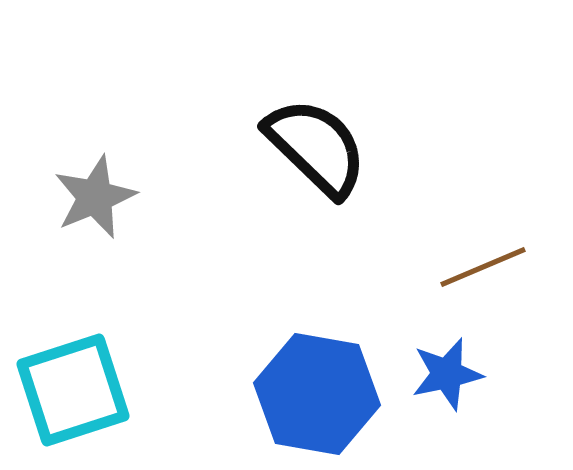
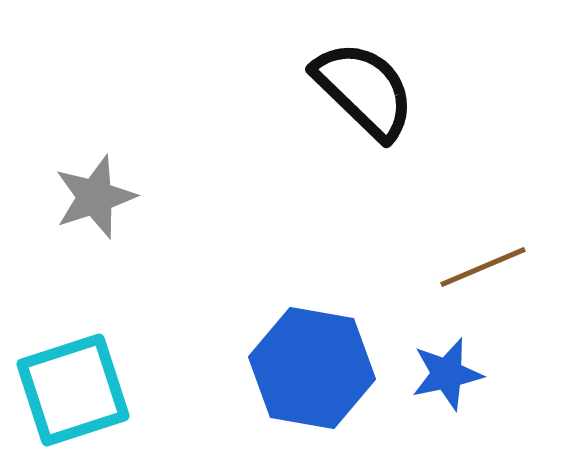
black semicircle: moved 48 px right, 57 px up
gray star: rotated 4 degrees clockwise
blue hexagon: moved 5 px left, 26 px up
